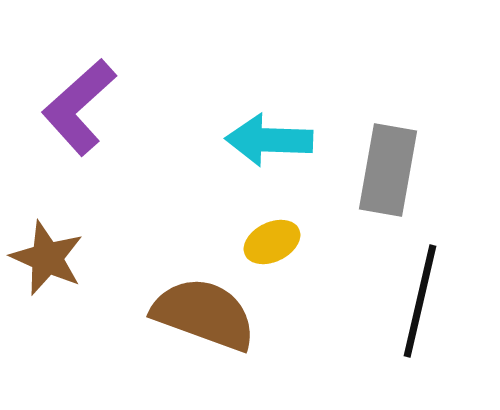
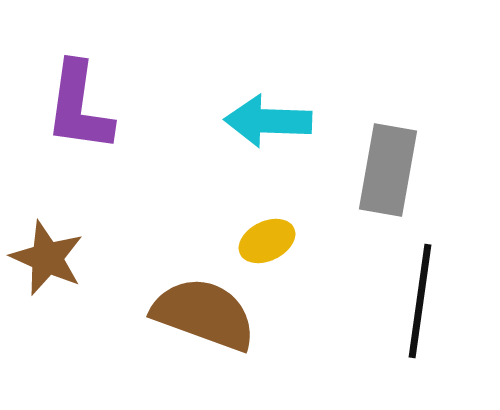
purple L-shape: rotated 40 degrees counterclockwise
cyan arrow: moved 1 px left, 19 px up
yellow ellipse: moved 5 px left, 1 px up
black line: rotated 5 degrees counterclockwise
